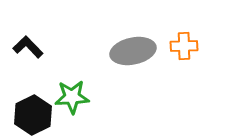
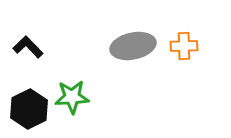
gray ellipse: moved 5 px up
black hexagon: moved 4 px left, 6 px up
